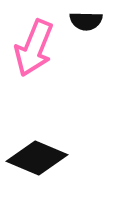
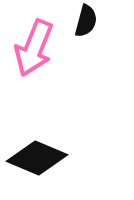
black semicircle: rotated 76 degrees counterclockwise
